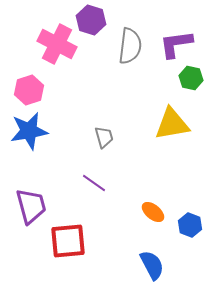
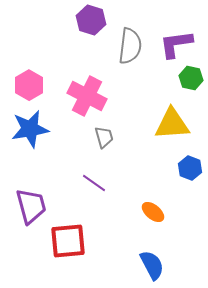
pink cross: moved 30 px right, 52 px down
pink hexagon: moved 5 px up; rotated 12 degrees counterclockwise
yellow triangle: rotated 6 degrees clockwise
blue star: moved 1 px right, 2 px up
blue hexagon: moved 57 px up
